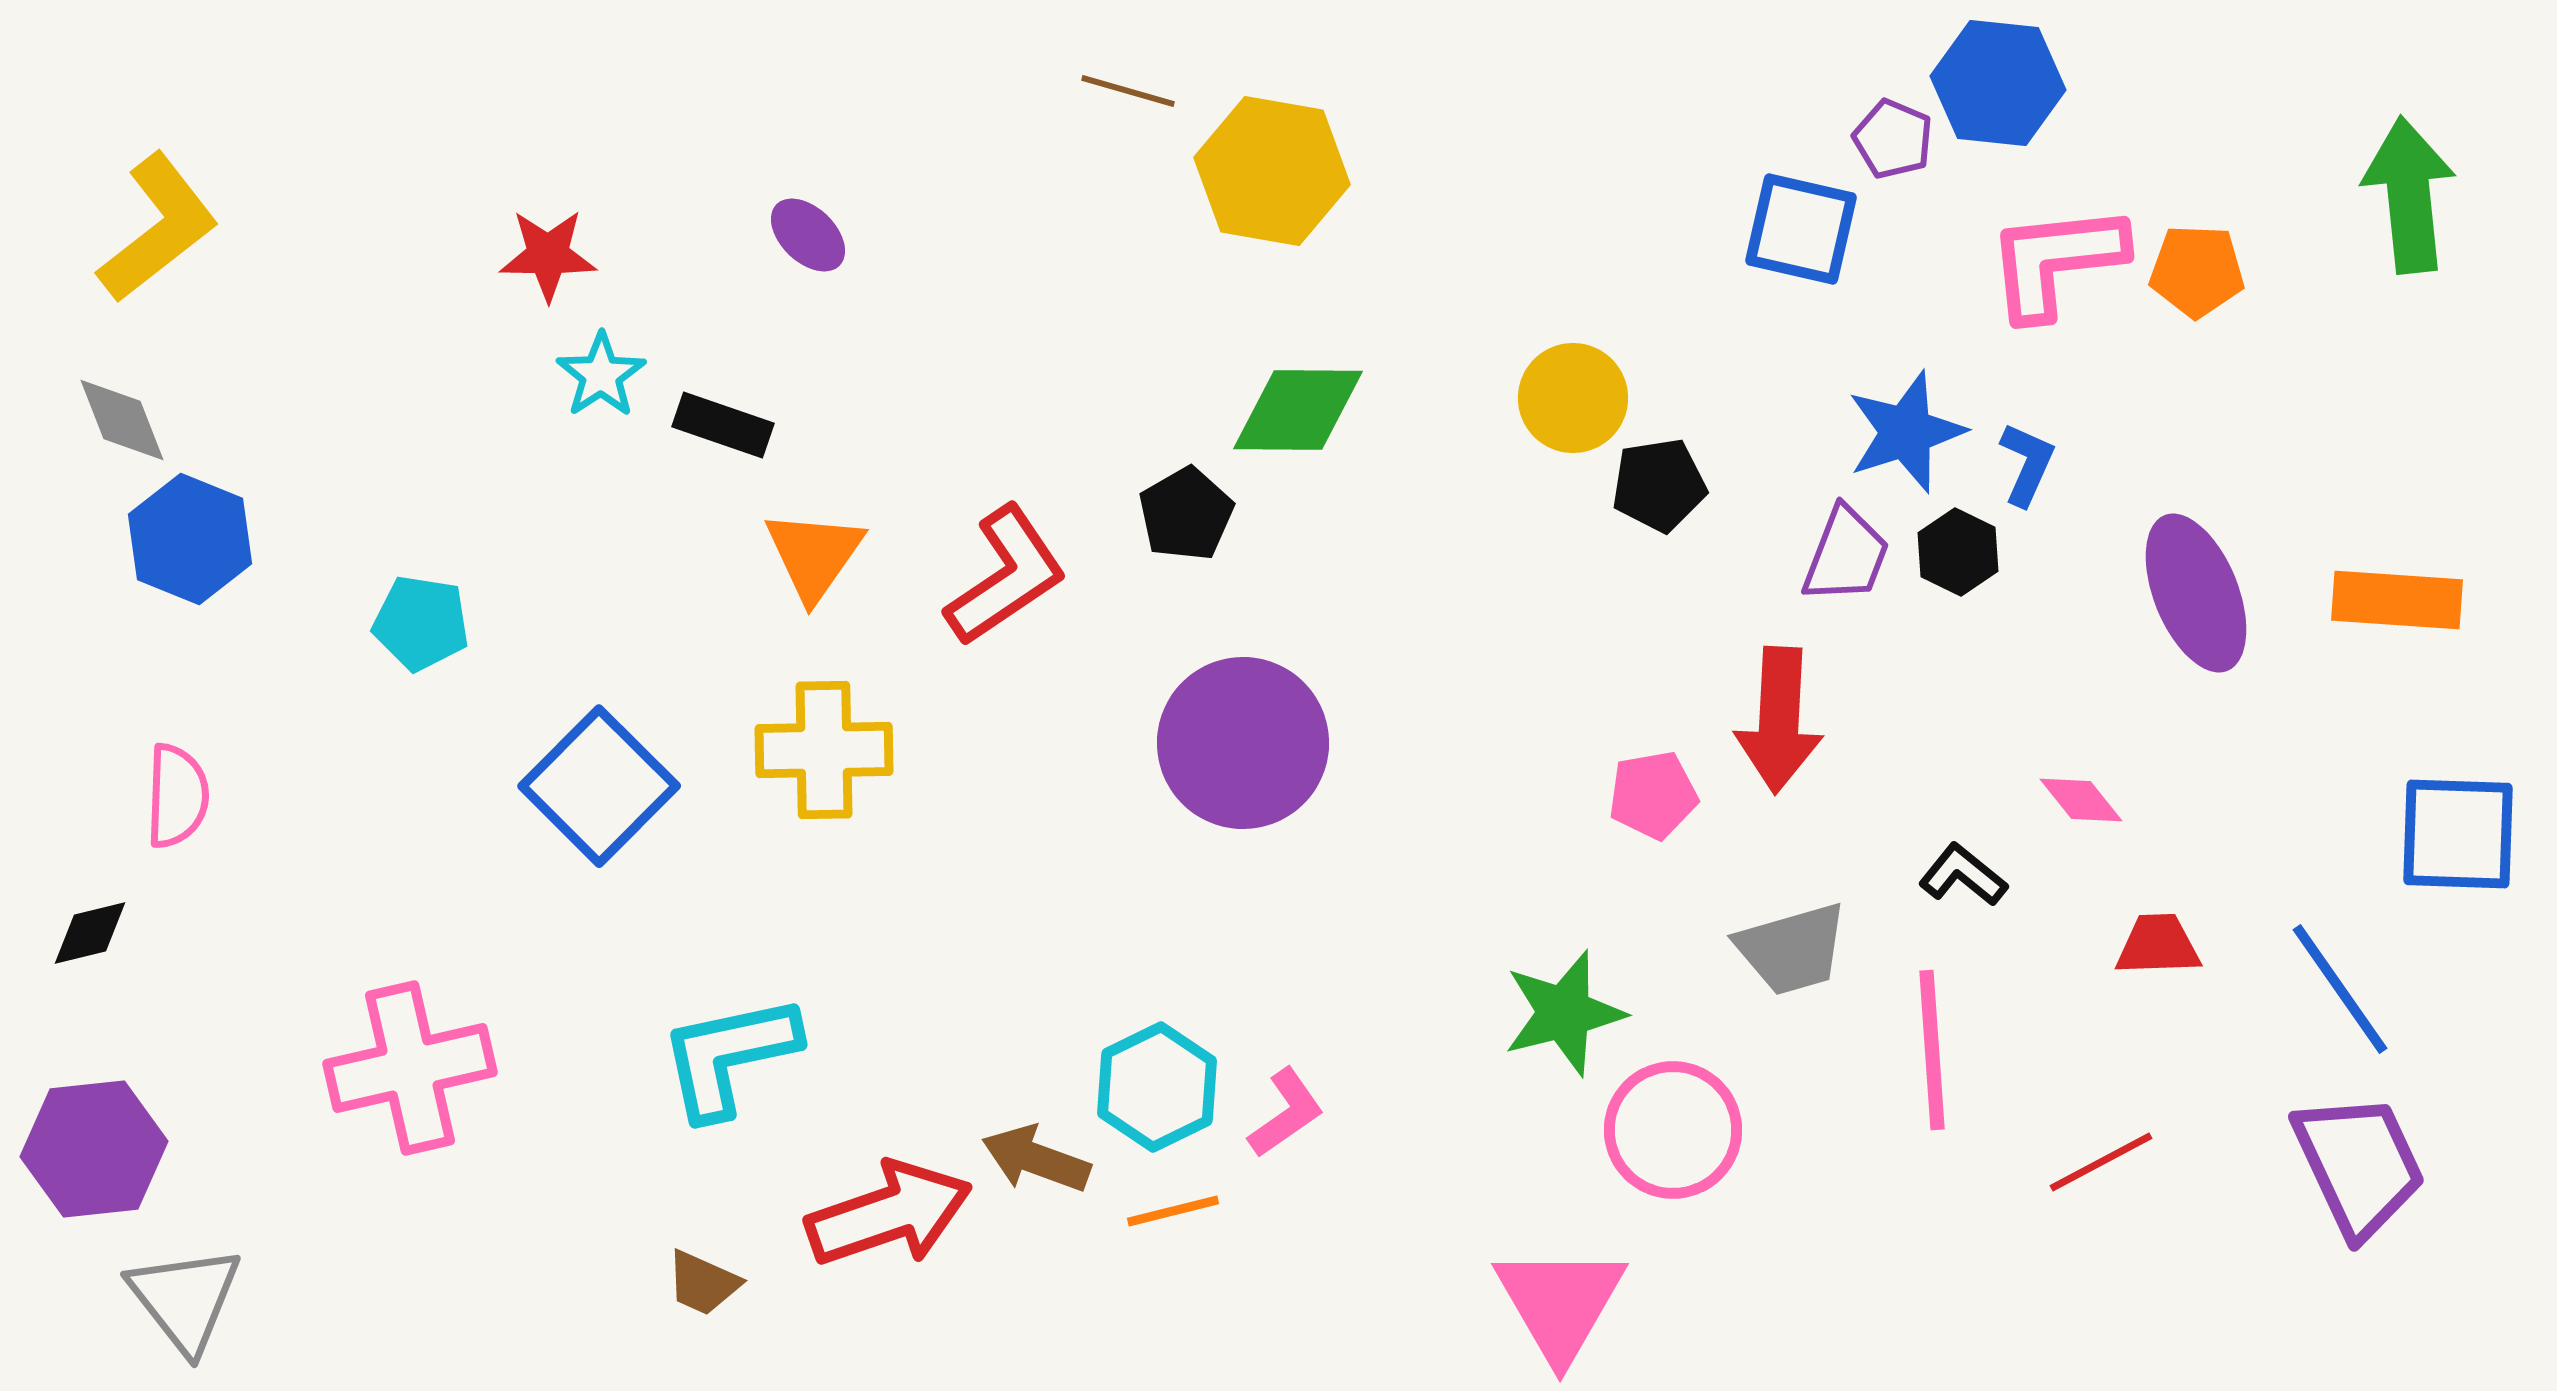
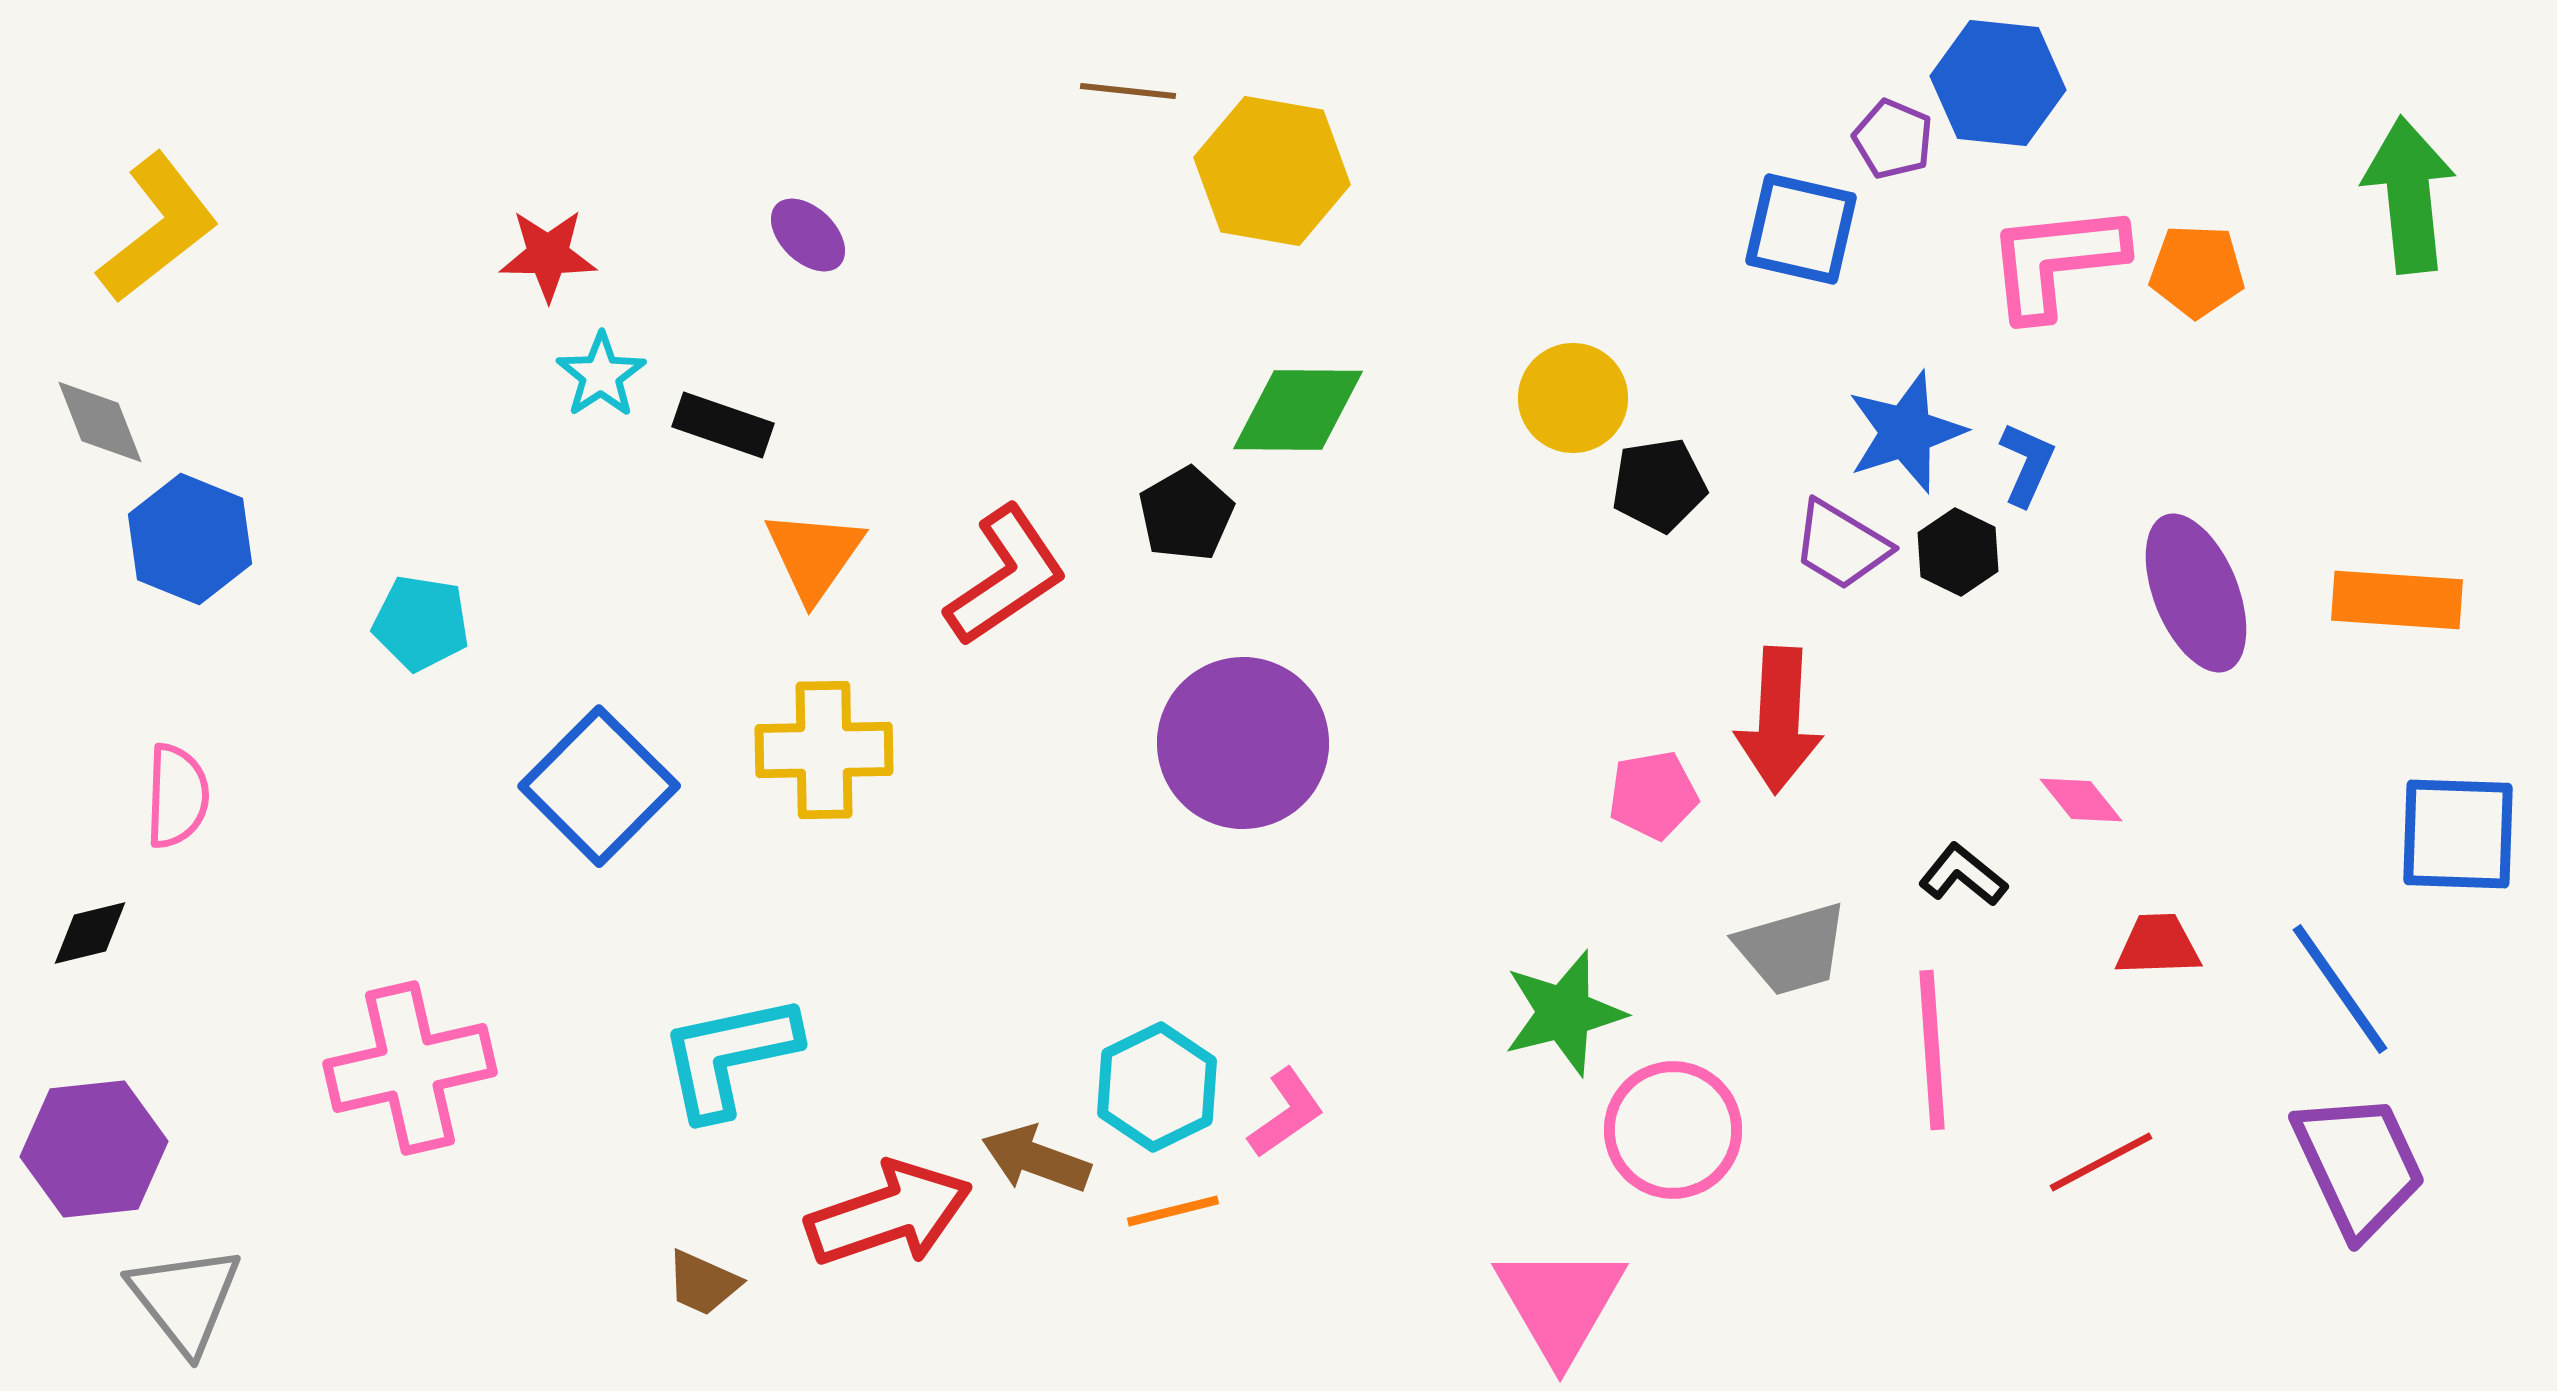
brown line at (1128, 91): rotated 10 degrees counterclockwise
gray diamond at (122, 420): moved 22 px left, 2 px down
purple trapezoid at (1846, 555): moved 5 px left, 10 px up; rotated 100 degrees clockwise
